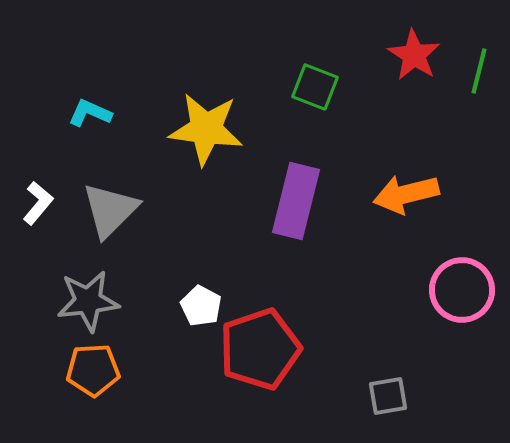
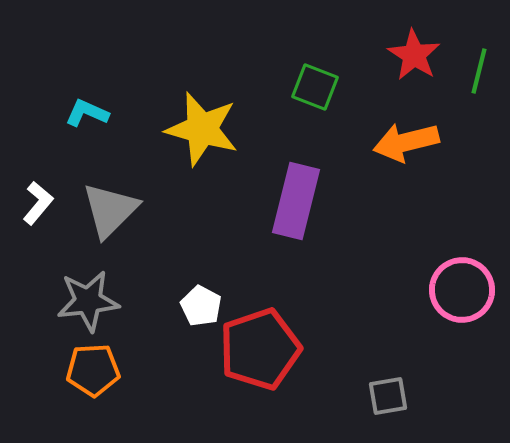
cyan L-shape: moved 3 px left
yellow star: moved 4 px left; rotated 8 degrees clockwise
orange arrow: moved 52 px up
